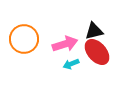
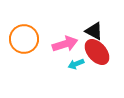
black triangle: rotated 42 degrees clockwise
cyan arrow: moved 5 px right
